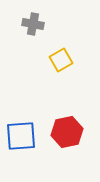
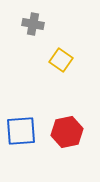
yellow square: rotated 25 degrees counterclockwise
blue square: moved 5 px up
